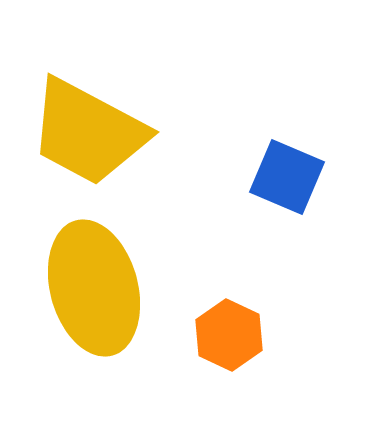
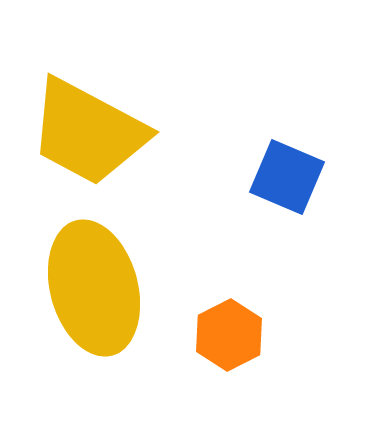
orange hexagon: rotated 8 degrees clockwise
